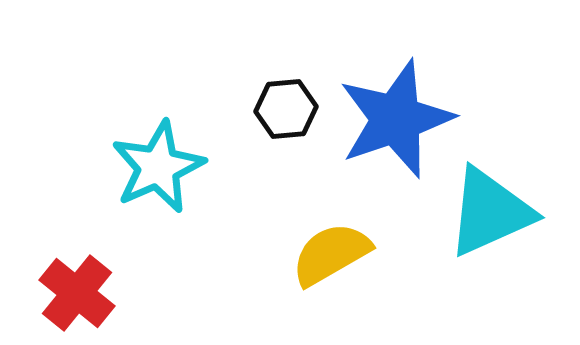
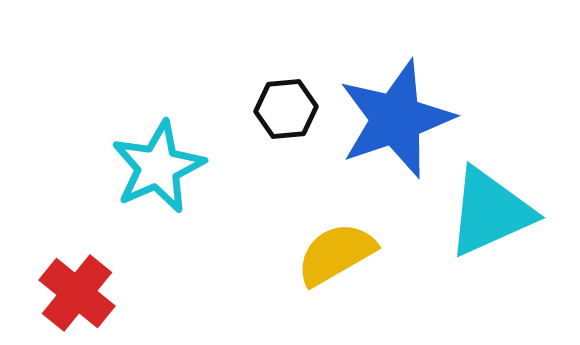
yellow semicircle: moved 5 px right
